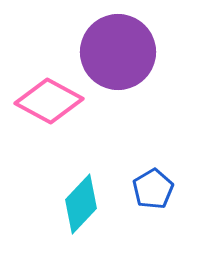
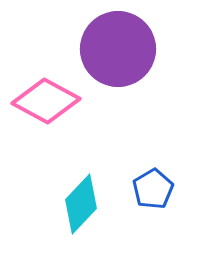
purple circle: moved 3 px up
pink diamond: moved 3 px left
